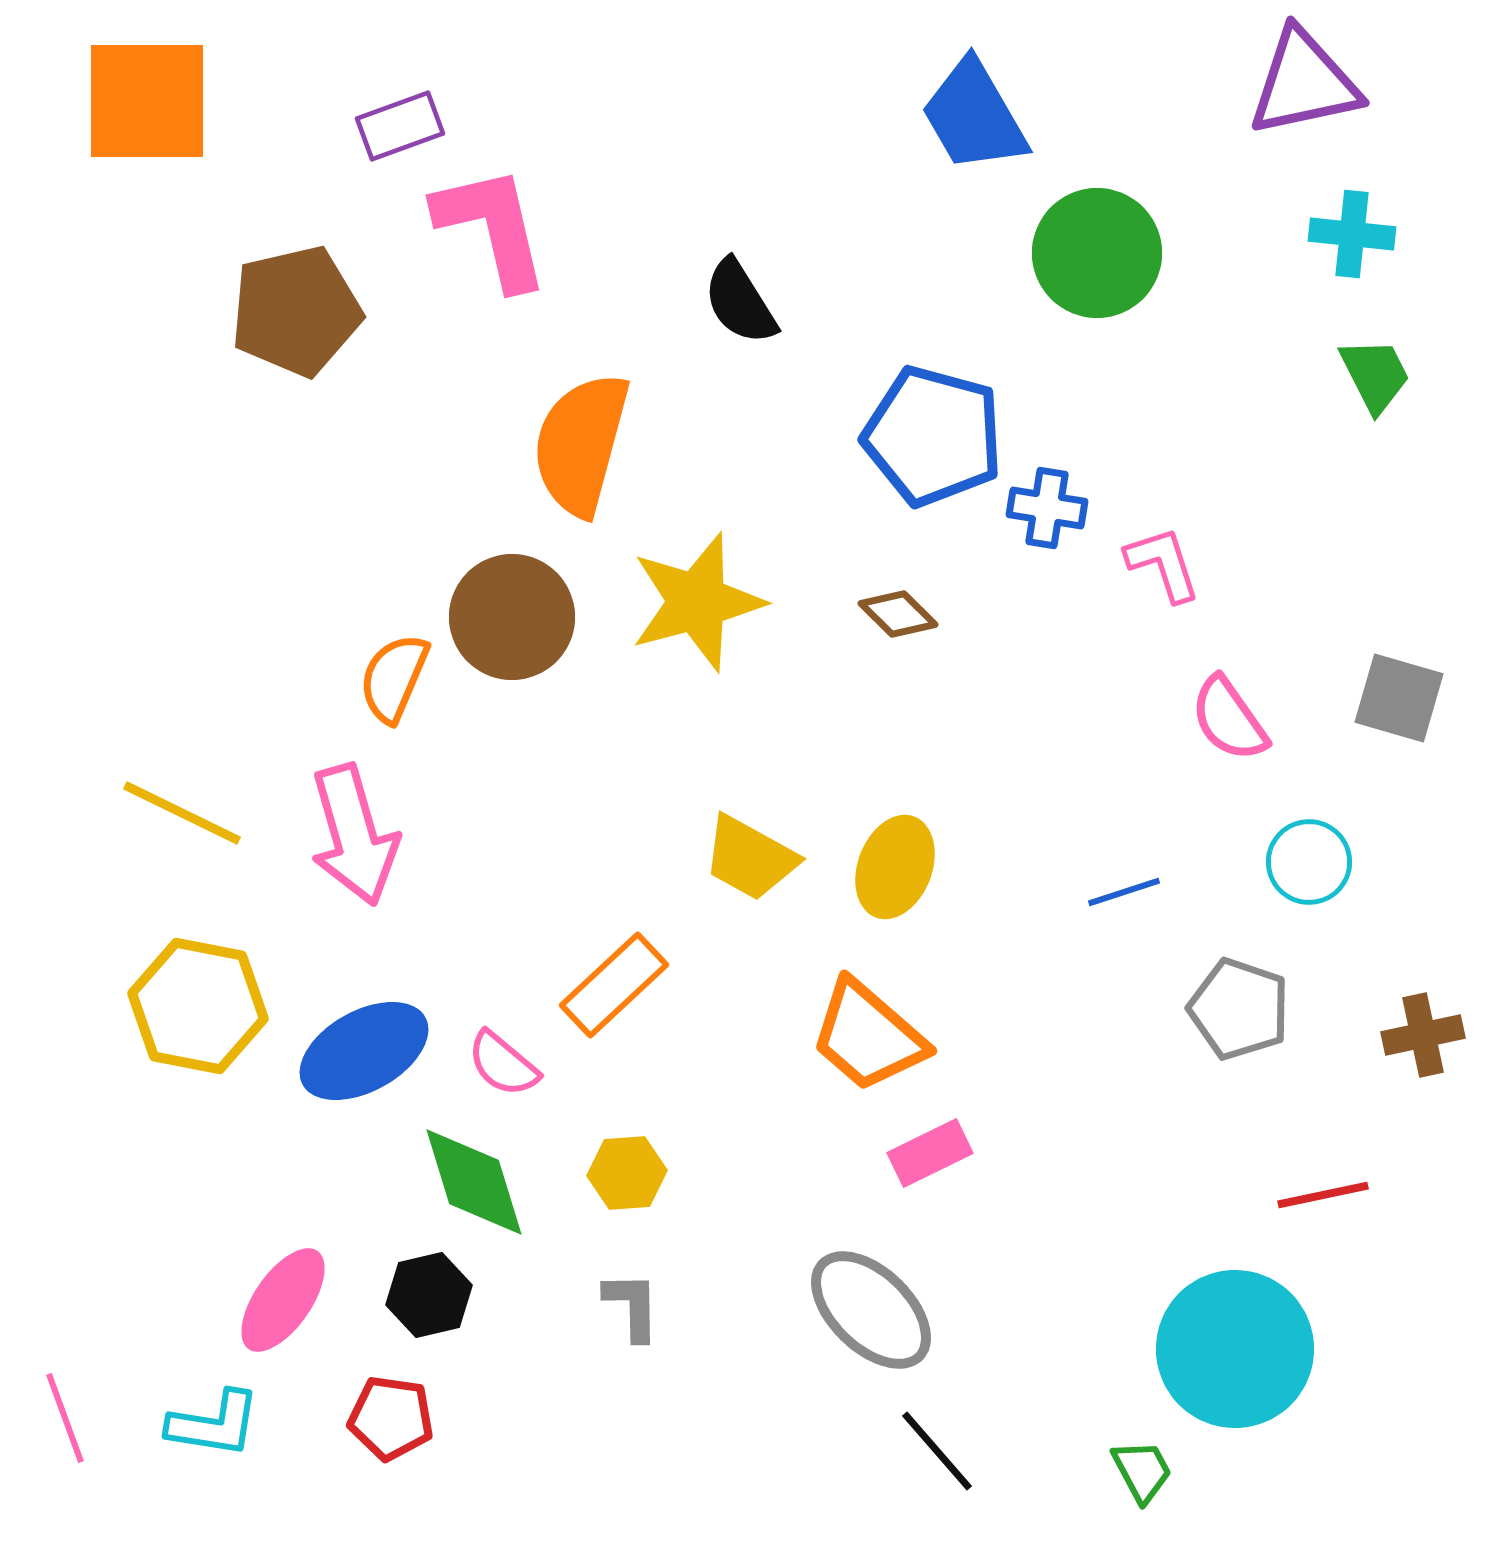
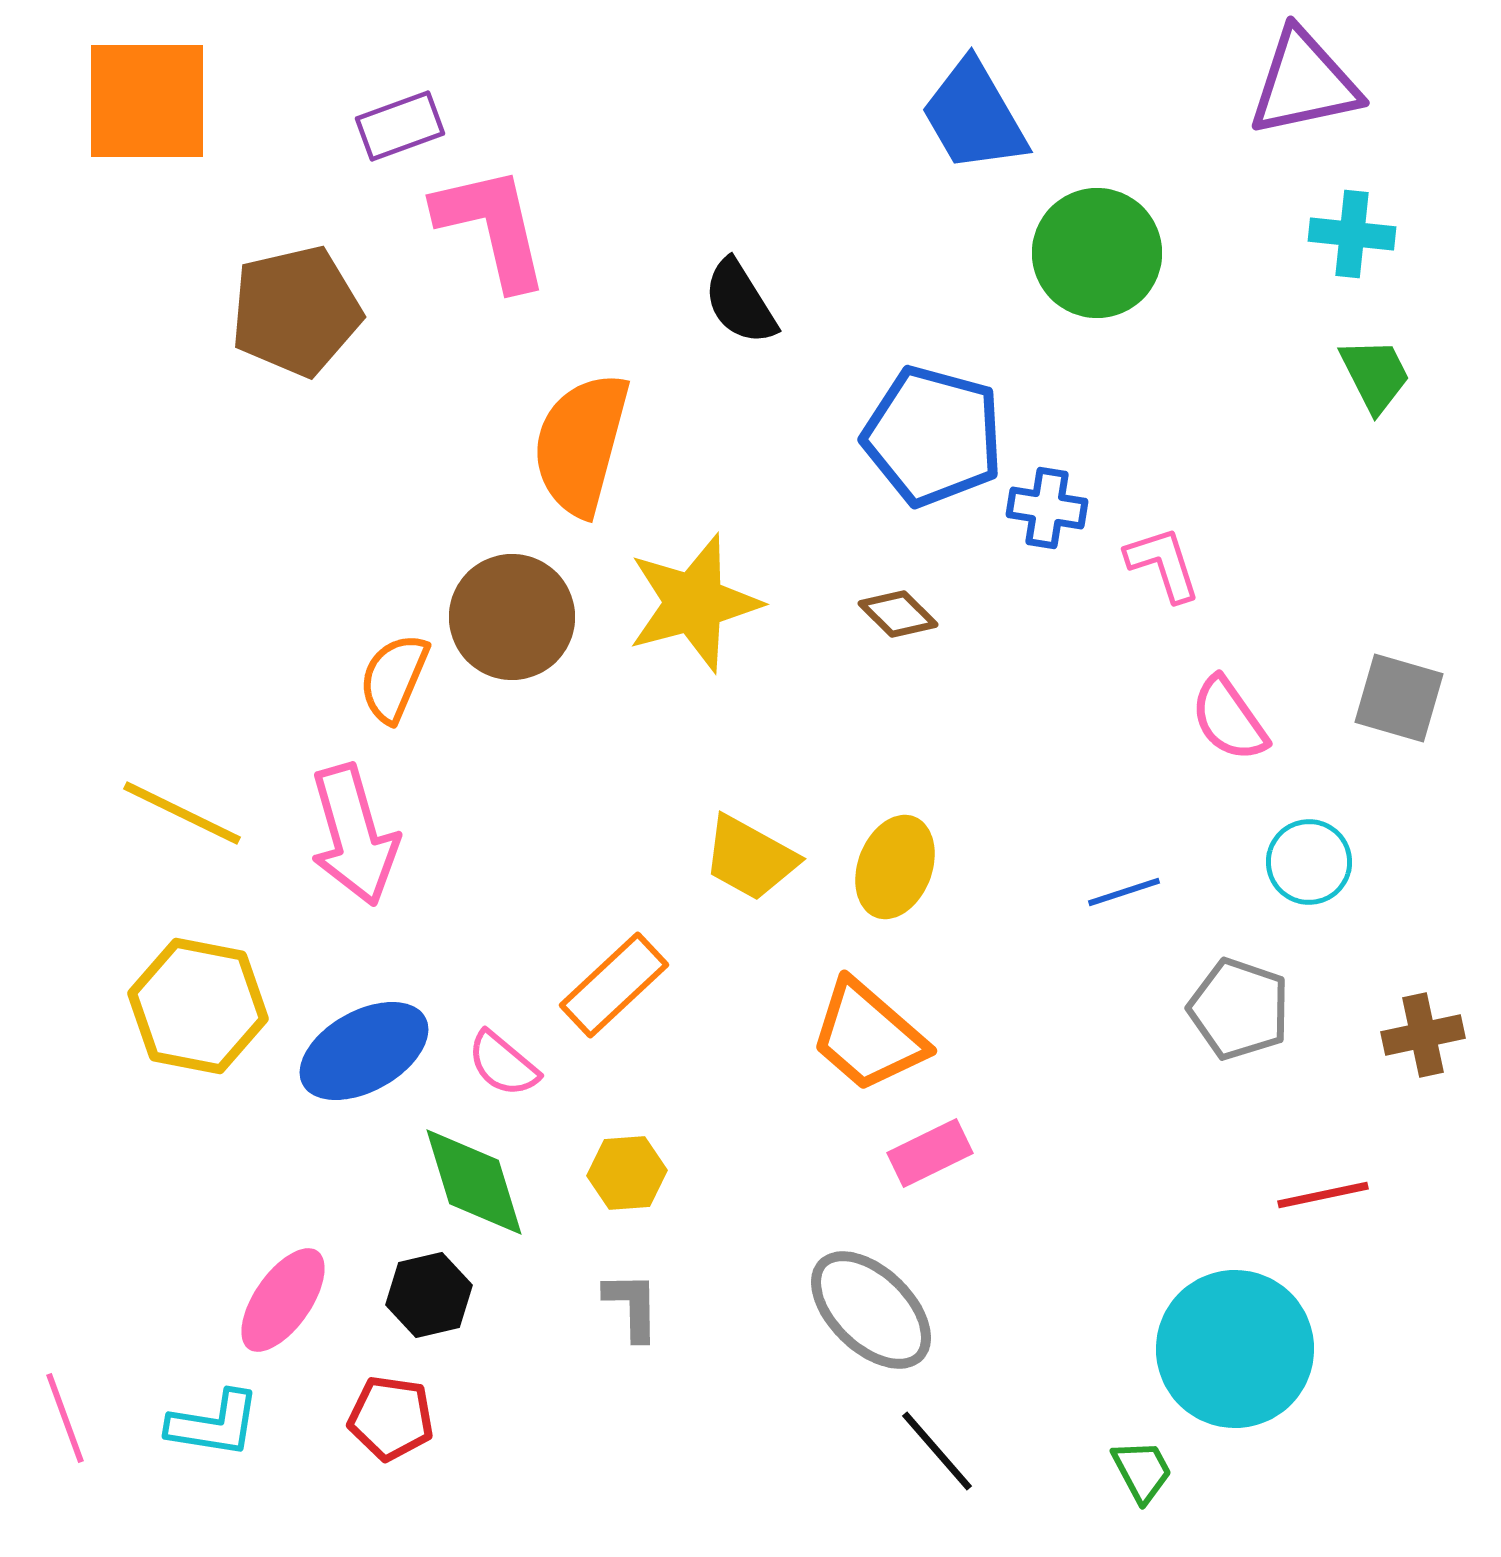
yellow star at (697, 602): moved 3 px left, 1 px down
